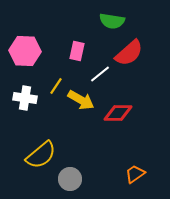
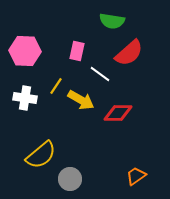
white line: rotated 75 degrees clockwise
orange trapezoid: moved 1 px right, 2 px down
